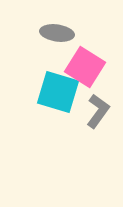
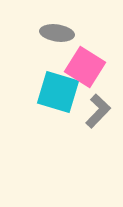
gray L-shape: rotated 8 degrees clockwise
